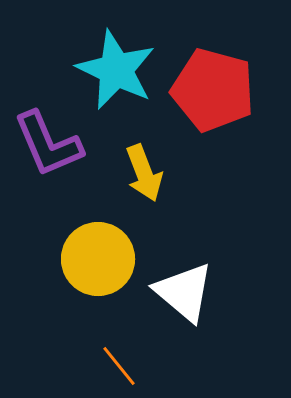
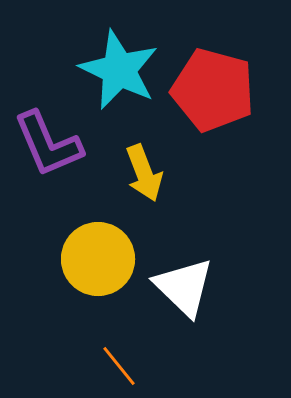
cyan star: moved 3 px right
white triangle: moved 5 px up; rotated 4 degrees clockwise
